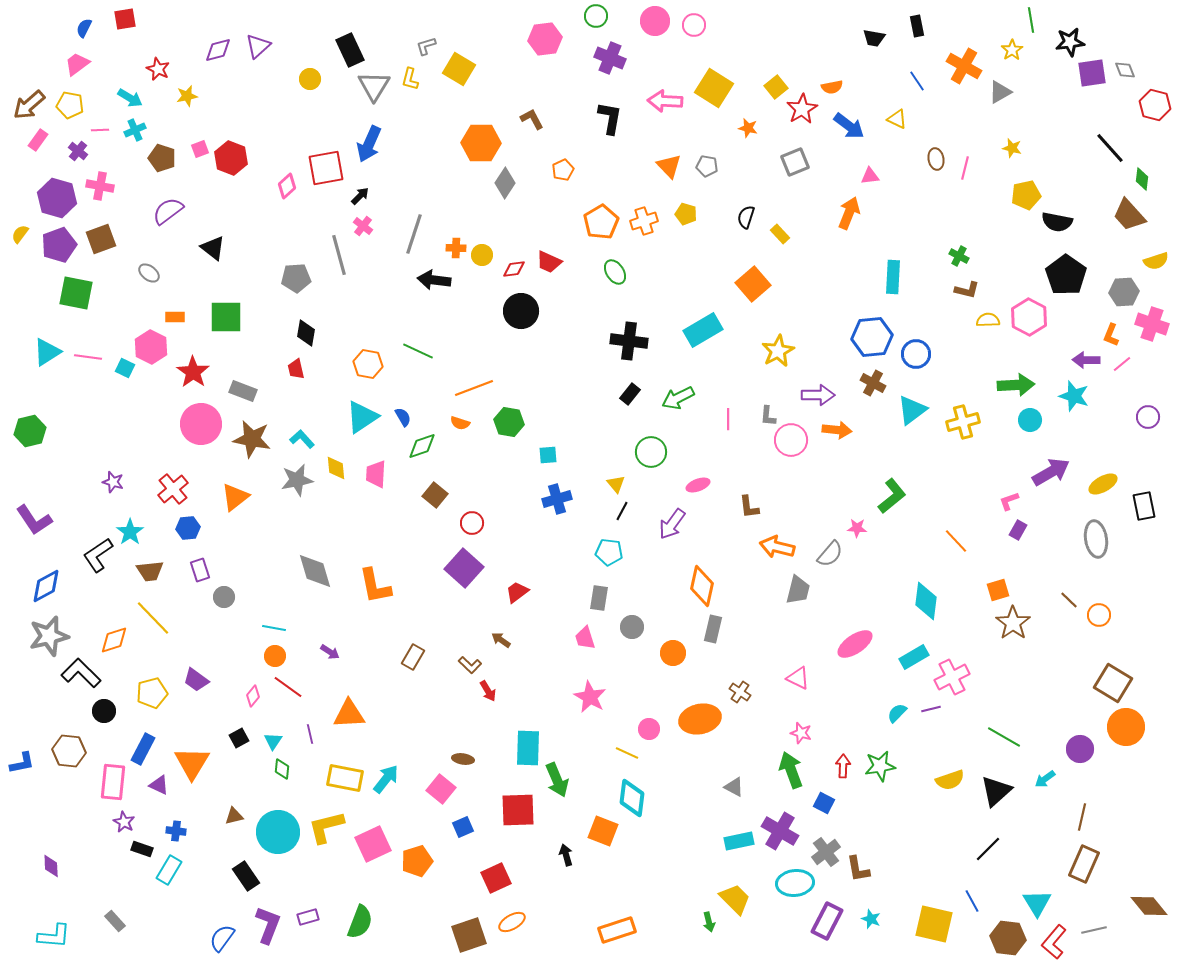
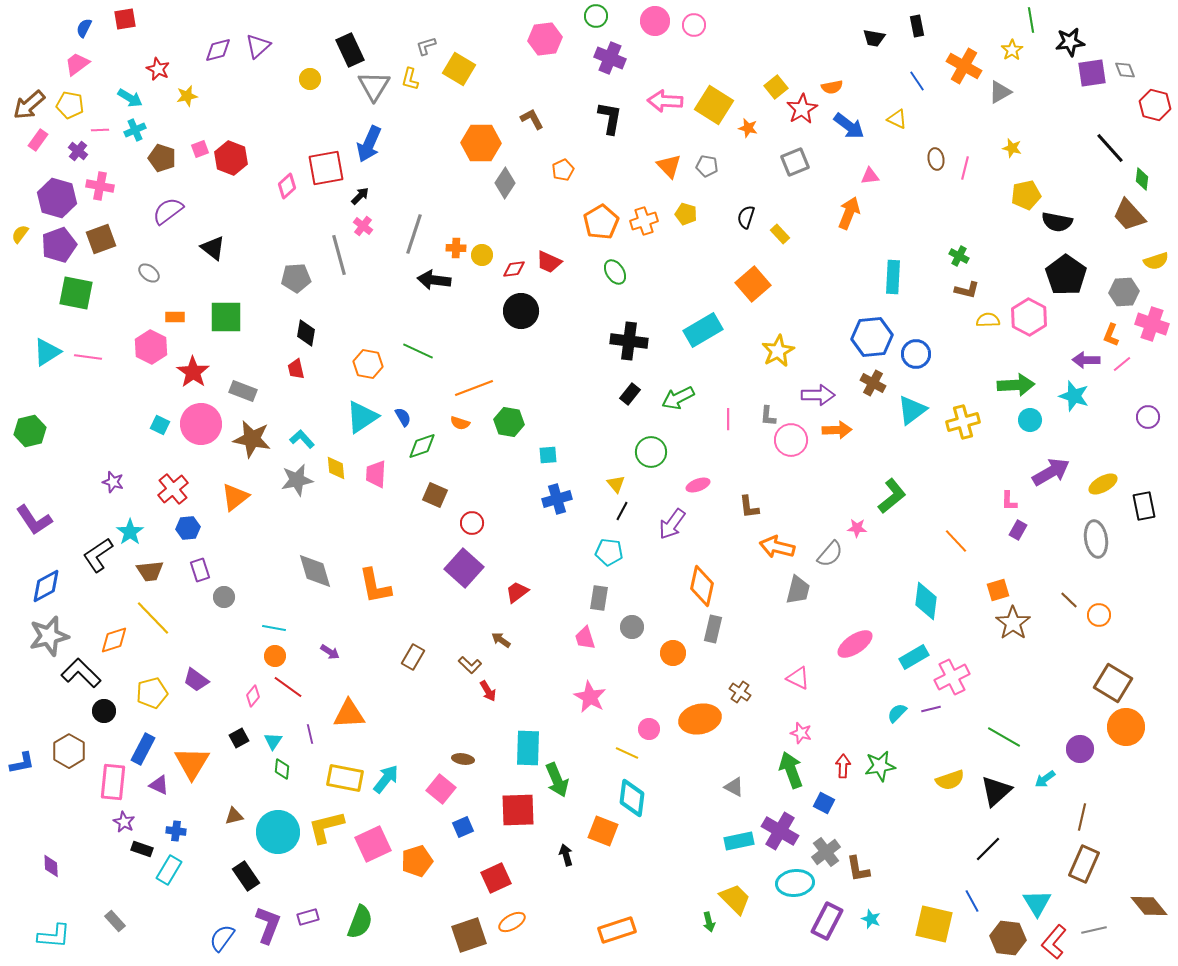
yellow square at (714, 88): moved 17 px down
cyan square at (125, 368): moved 35 px right, 57 px down
orange arrow at (837, 430): rotated 8 degrees counterclockwise
brown square at (435, 495): rotated 15 degrees counterclockwise
pink L-shape at (1009, 501): rotated 70 degrees counterclockwise
brown hexagon at (69, 751): rotated 24 degrees clockwise
